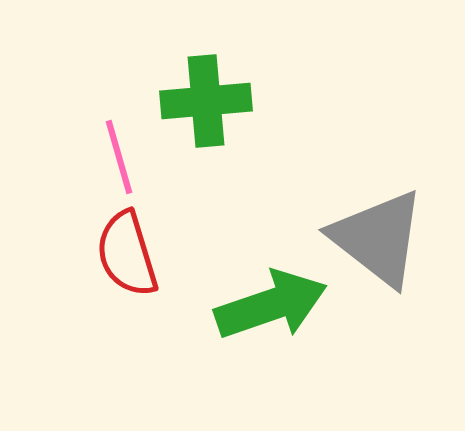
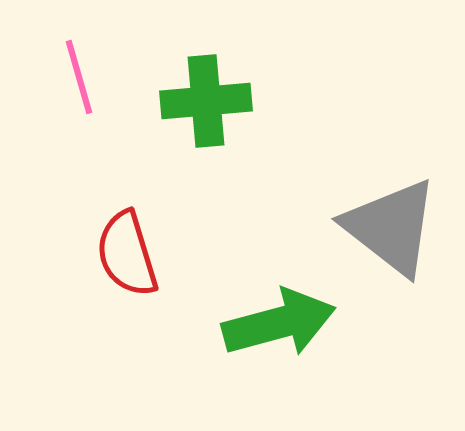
pink line: moved 40 px left, 80 px up
gray triangle: moved 13 px right, 11 px up
green arrow: moved 8 px right, 18 px down; rotated 4 degrees clockwise
